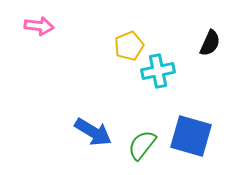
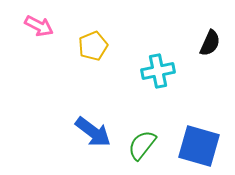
pink arrow: rotated 20 degrees clockwise
yellow pentagon: moved 36 px left
blue arrow: rotated 6 degrees clockwise
blue square: moved 8 px right, 10 px down
